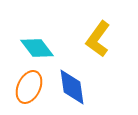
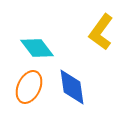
yellow L-shape: moved 3 px right, 7 px up
